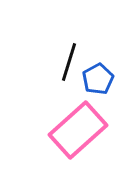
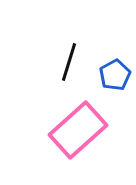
blue pentagon: moved 17 px right, 4 px up
